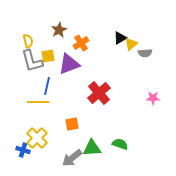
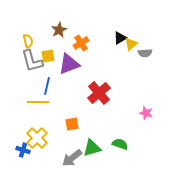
pink star: moved 7 px left, 15 px down; rotated 16 degrees clockwise
green triangle: rotated 12 degrees counterclockwise
